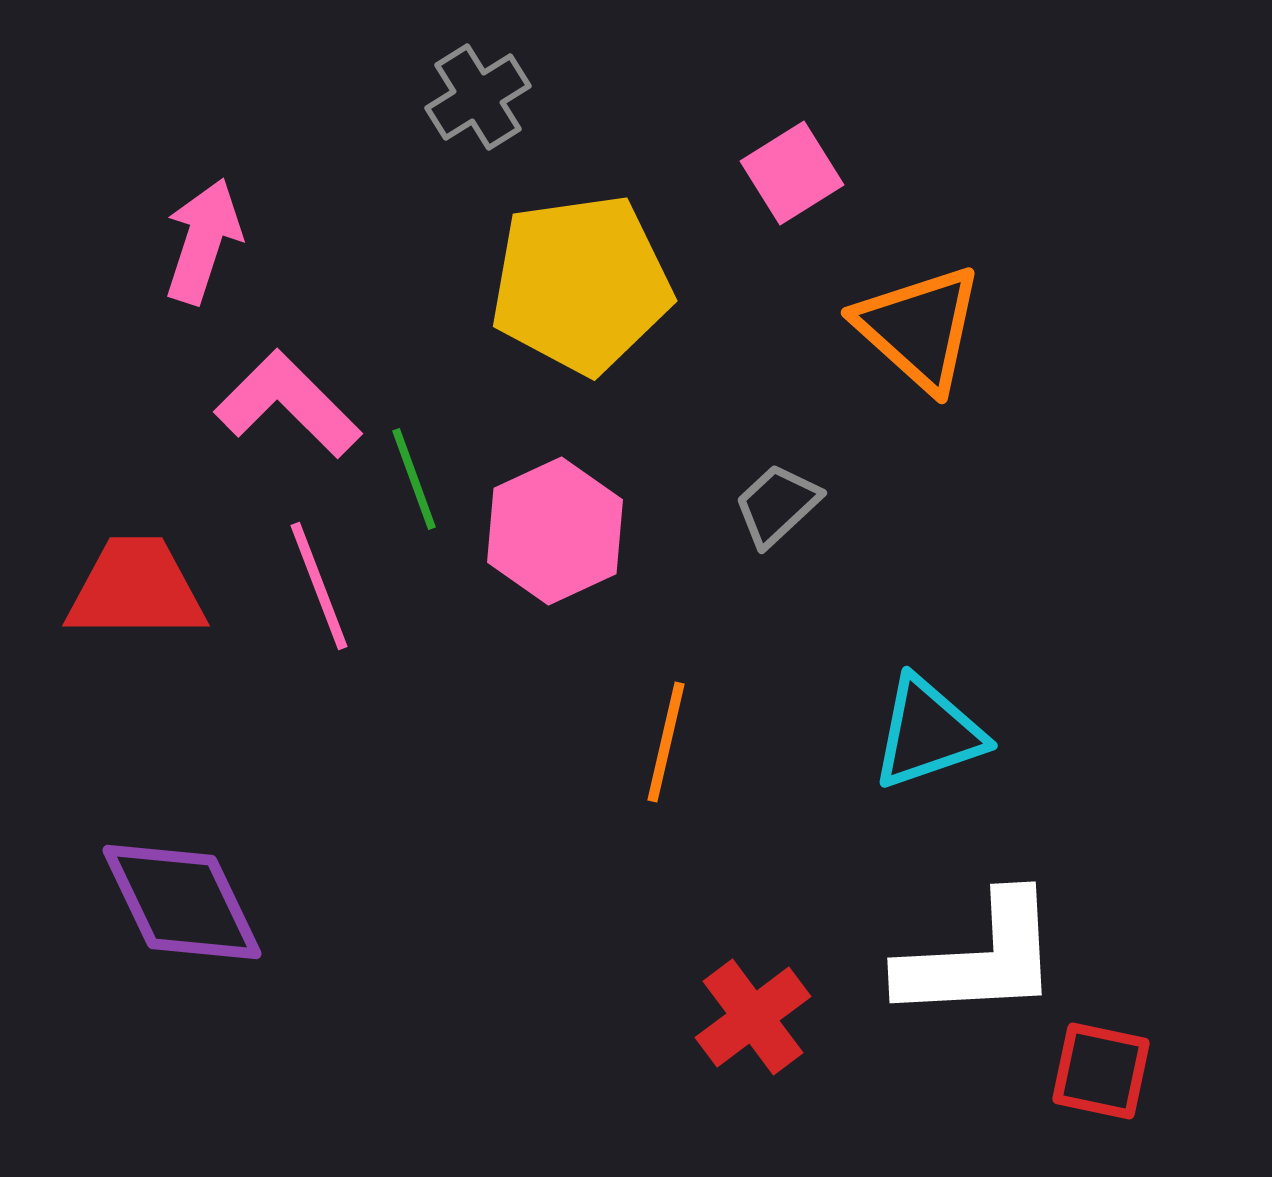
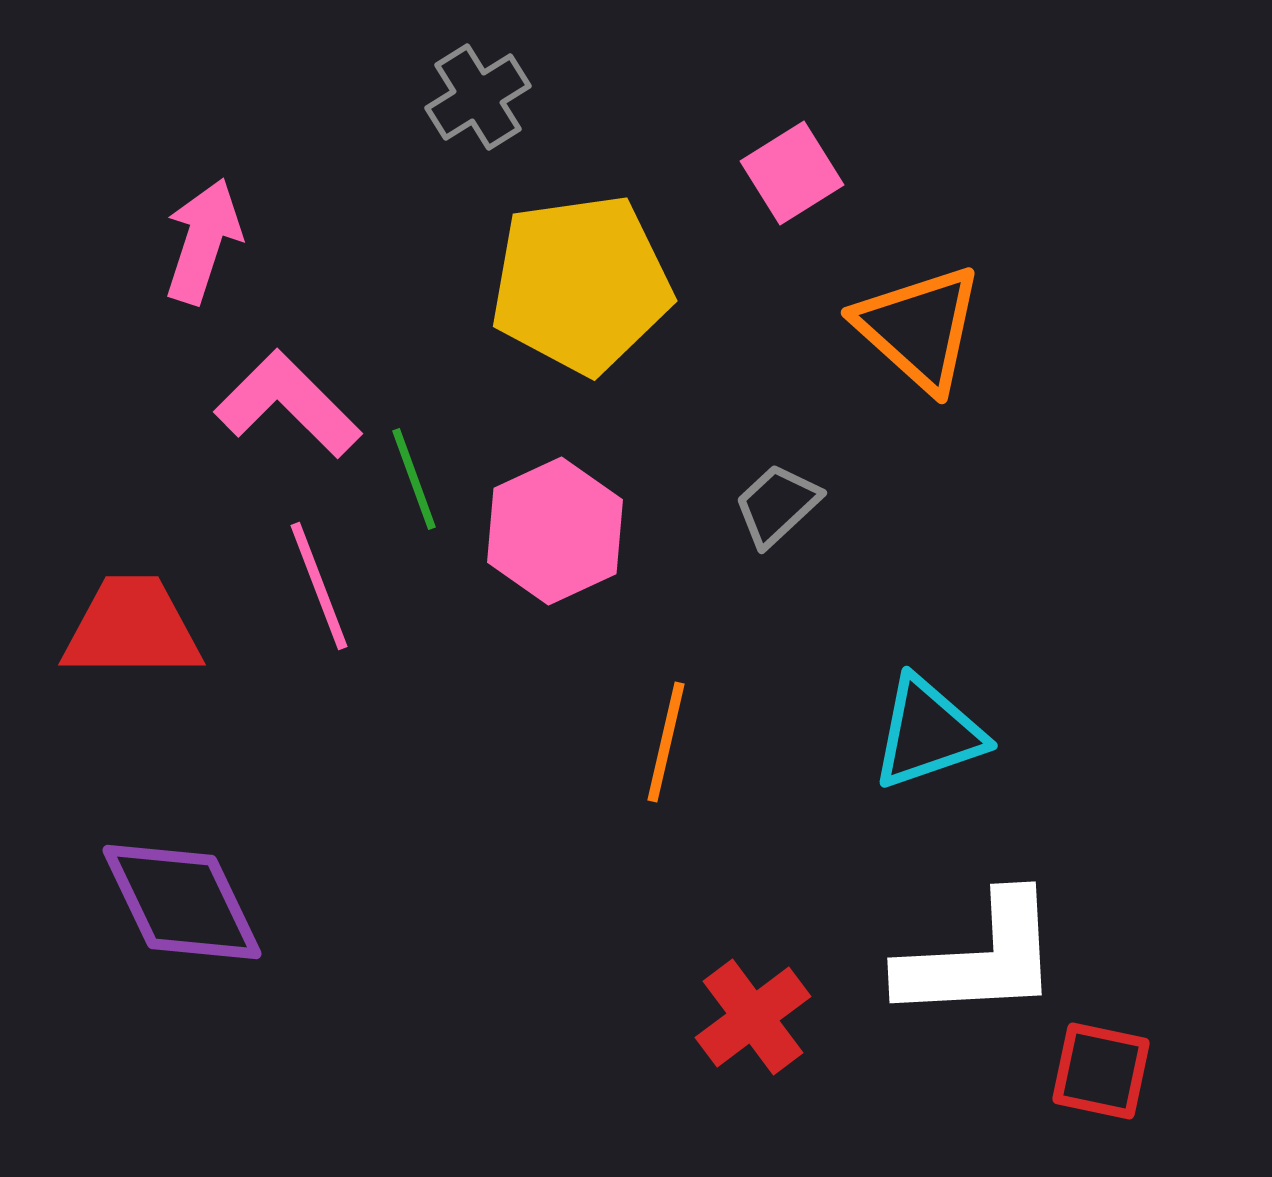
red trapezoid: moved 4 px left, 39 px down
